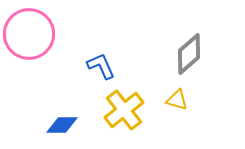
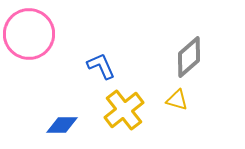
gray diamond: moved 3 px down
